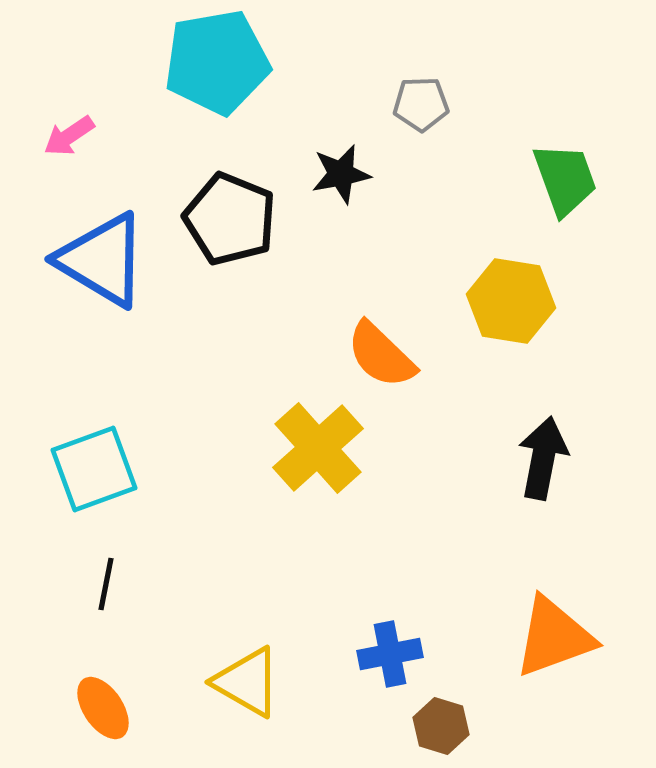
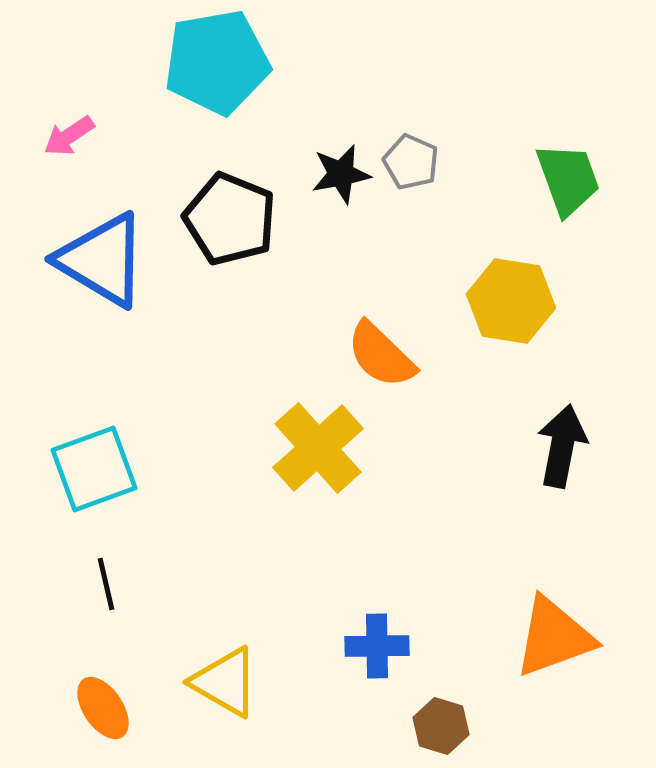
gray pentagon: moved 10 px left, 58 px down; rotated 26 degrees clockwise
green trapezoid: moved 3 px right
black arrow: moved 19 px right, 12 px up
black line: rotated 24 degrees counterclockwise
blue cross: moved 13 px left, 8 px up; rotated 10 degrees clockwise
yellow triangle: moved 22 px left
